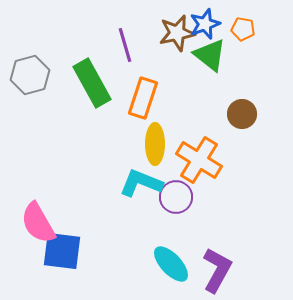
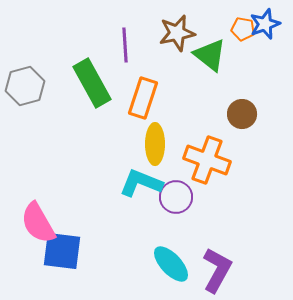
blue star: moved 60 px right
purple line: rotated 12 degrees clockwise
gray hexagon: moved 5 px left, 11 px down
orange cross: moved 8 px right; rotated 12 degrees counterclockwise
